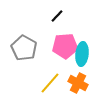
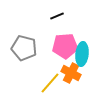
black line: rotated 24 degrees clockwise
gray pentagon: rotated 15 degrees counterclockwise
orange cross: moved 7 px left, 10 px up
